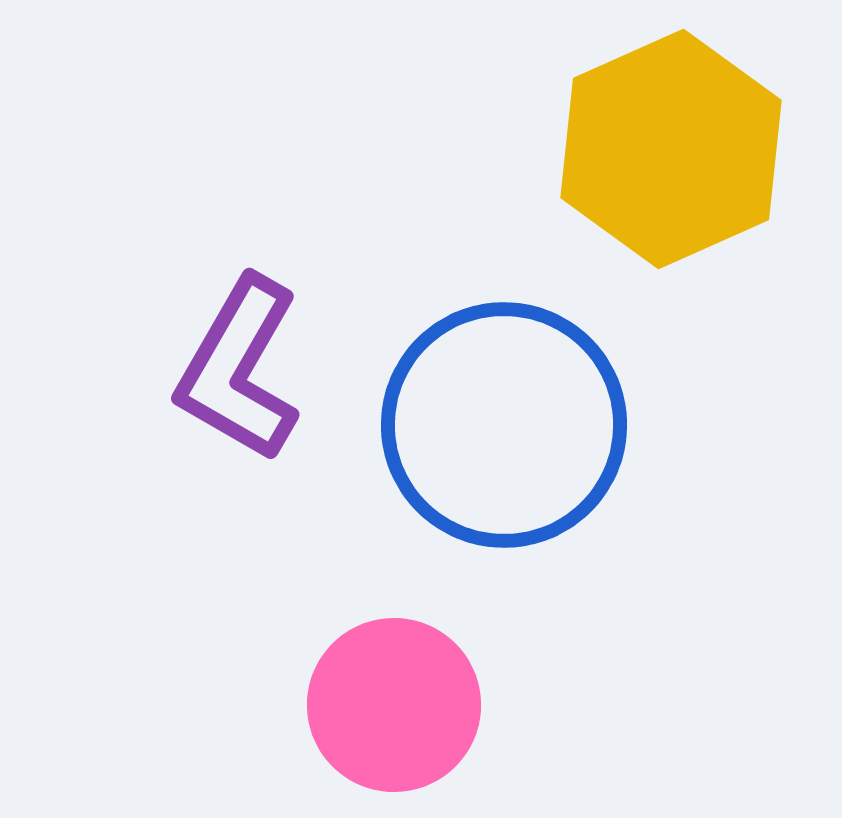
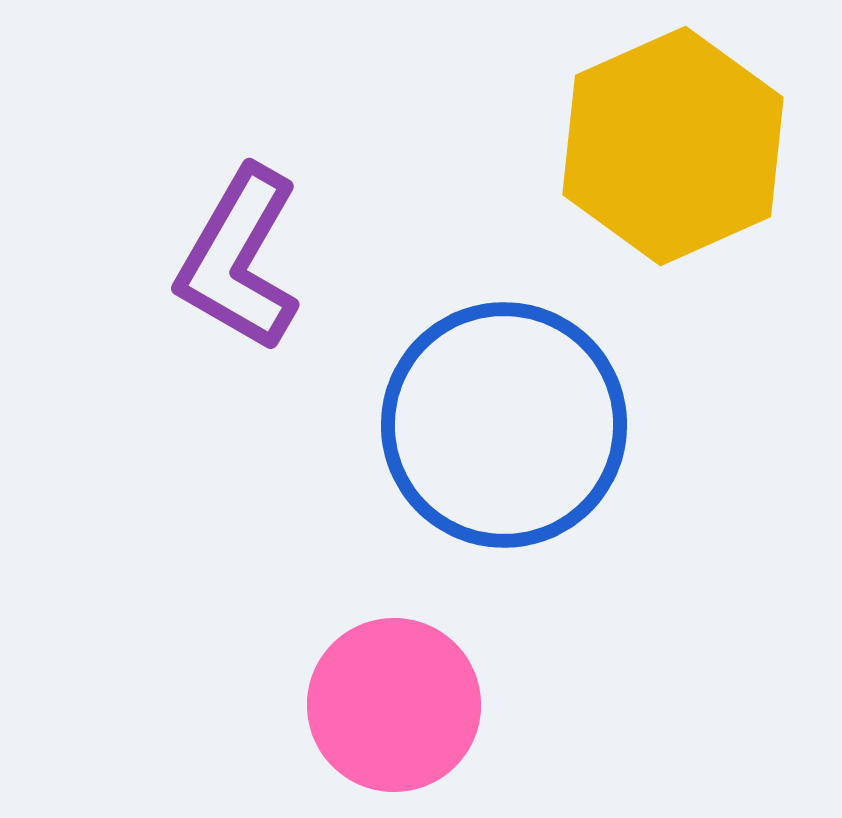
yellow hexagon: moved 2 px right, 3 px up
purple L-shape: moved 110 px up
